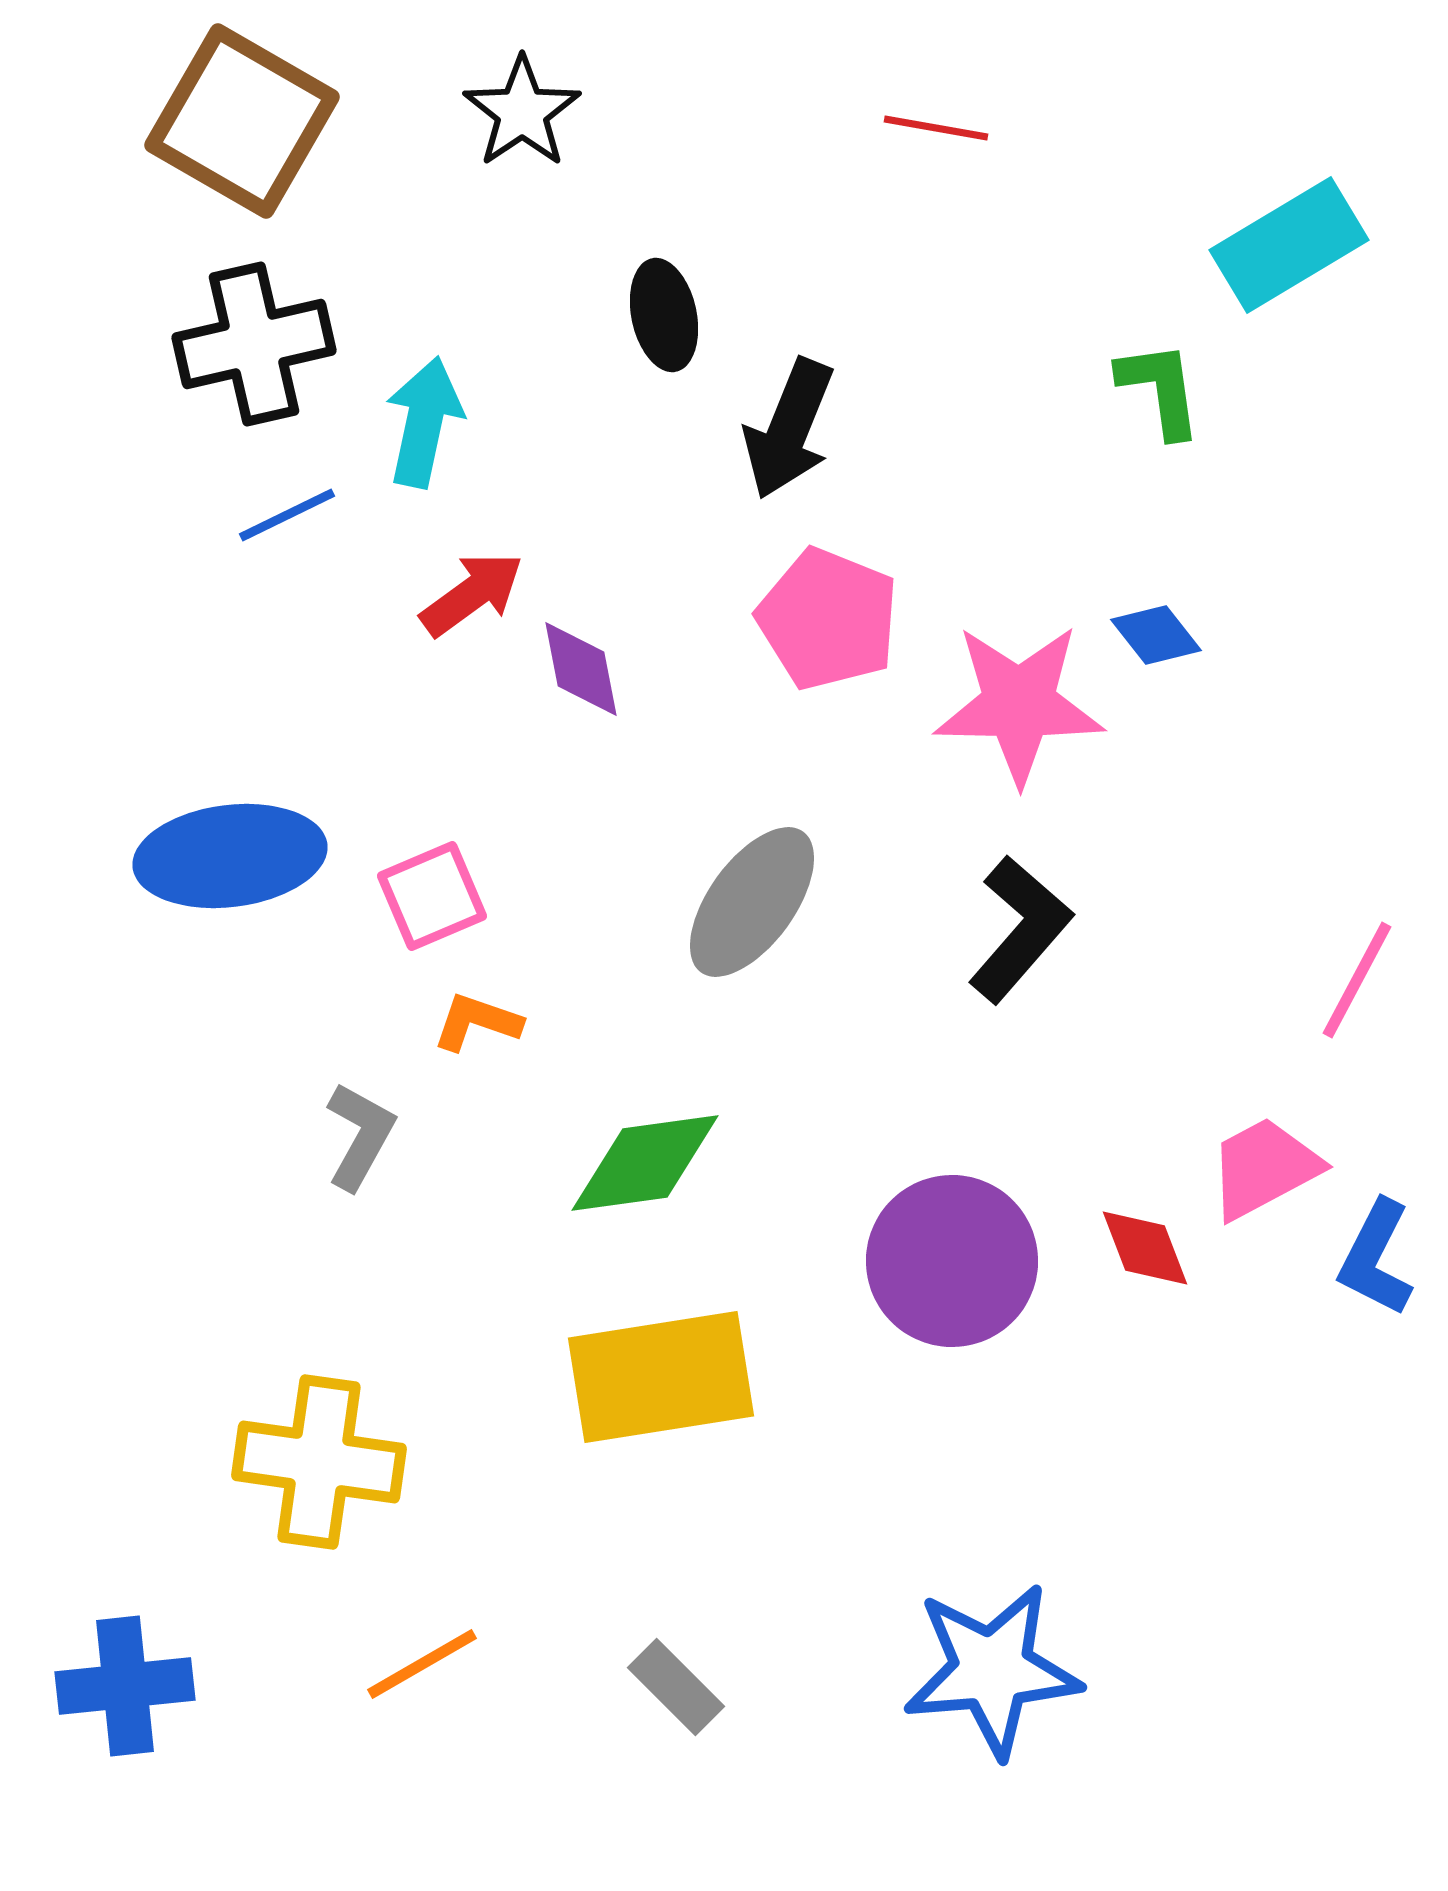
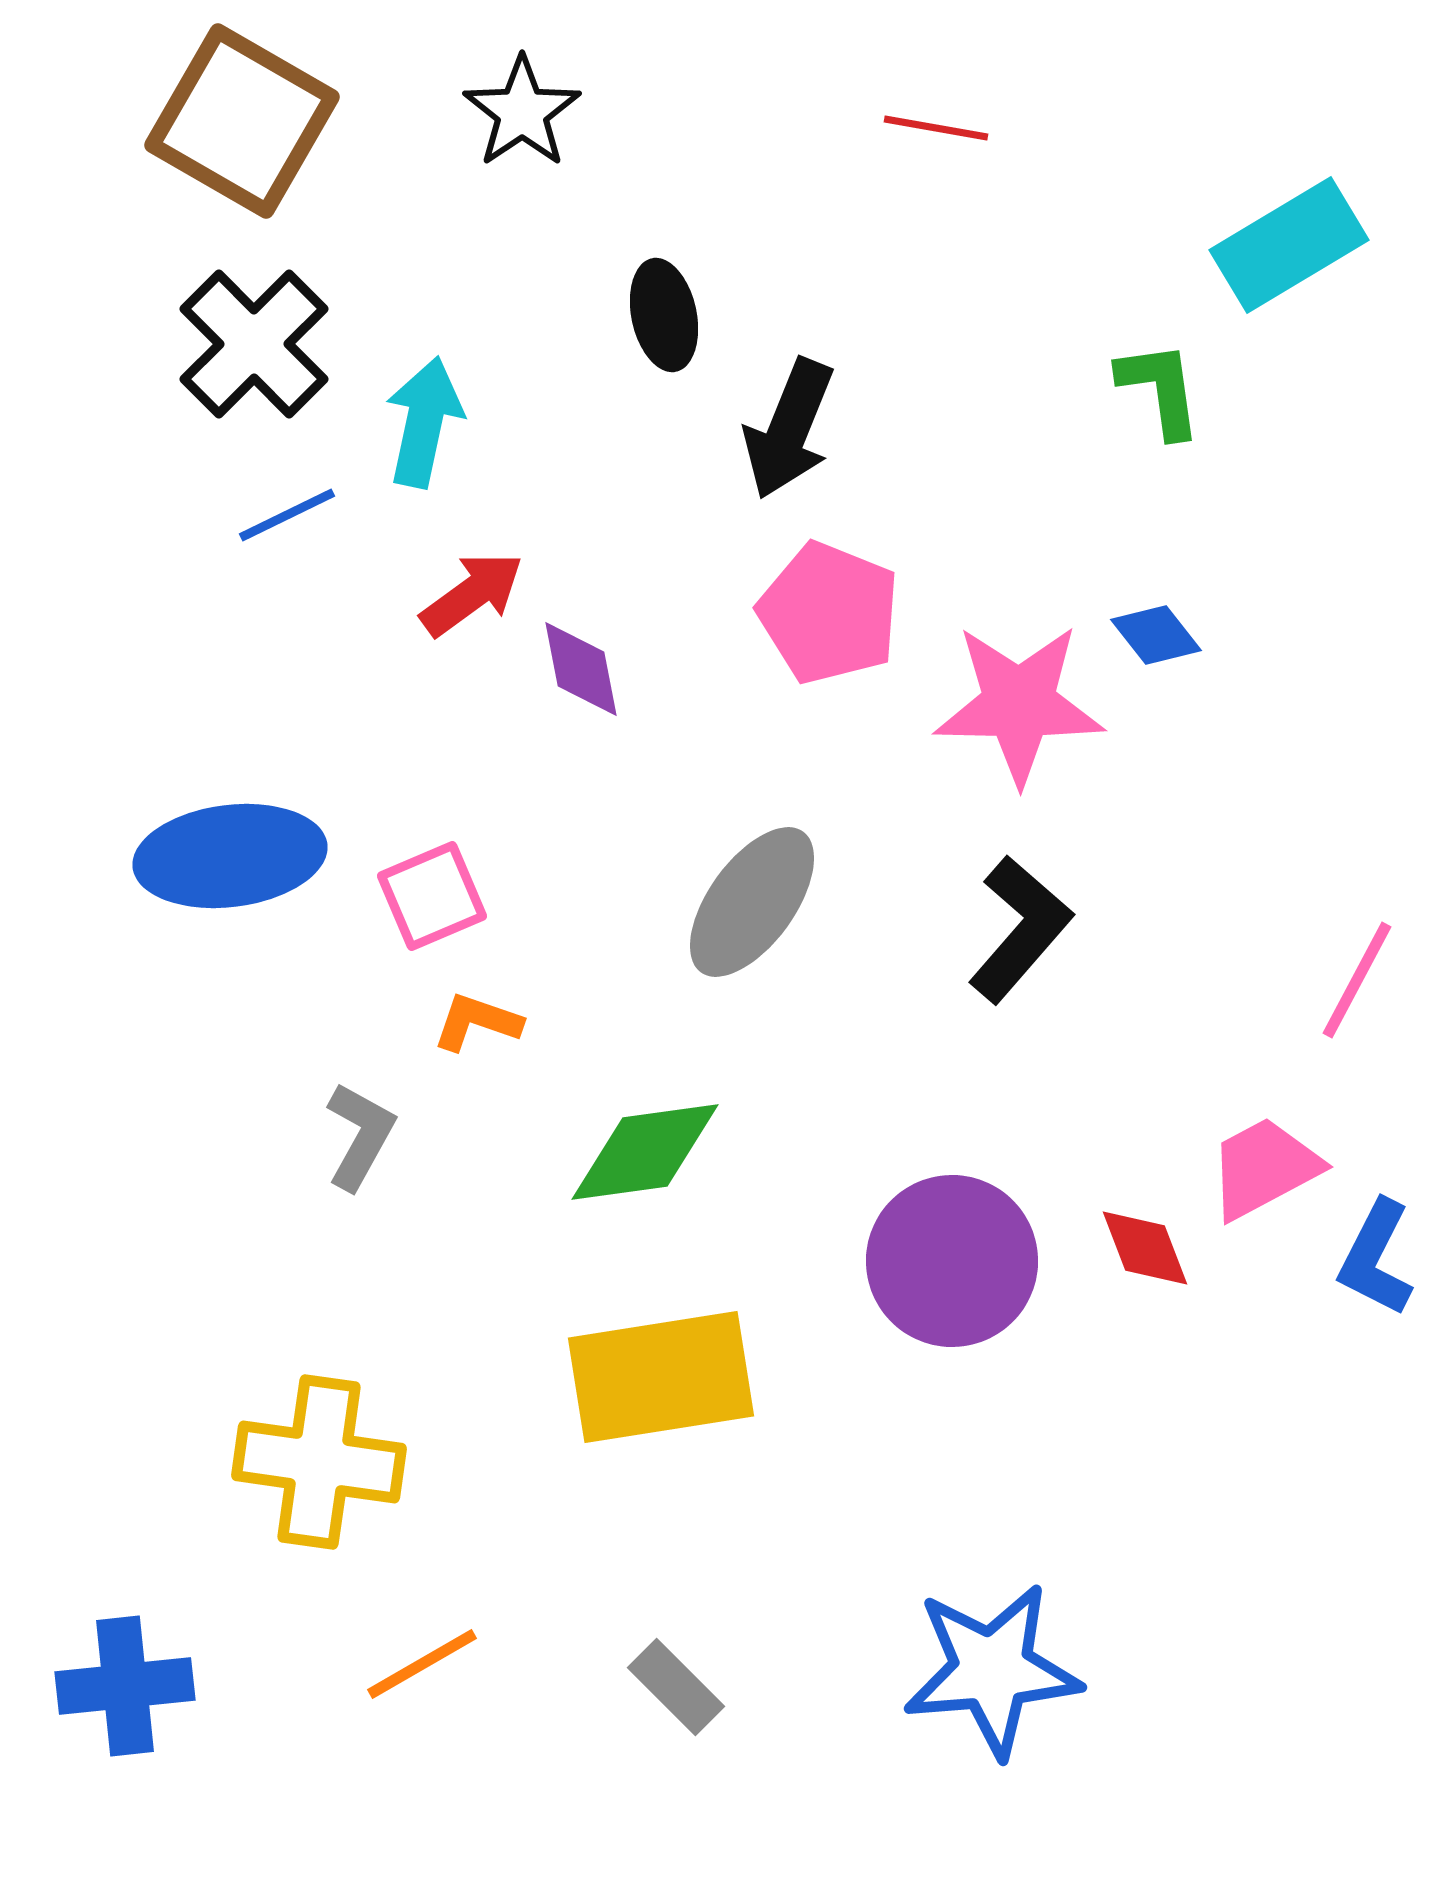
black cross: rotated 32 degrees counterclockwise
pink pentagon: moved 1 px right, 6 px up
green diamond: moved 11 px up
